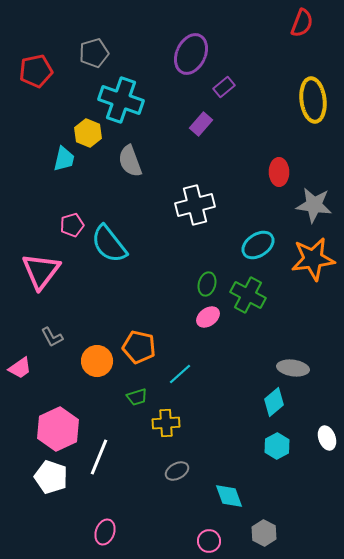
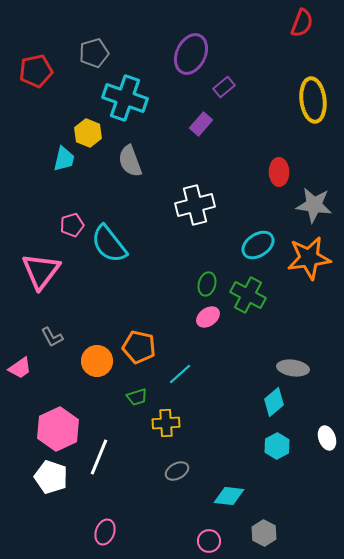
cyan cross at (121, 100): moved 4 px right, 2 px up
orange star at (313, 259): moved 4 px left, 1 px up
cyan diamond at (229, 496): rotated 64 degrees counterclockwise
